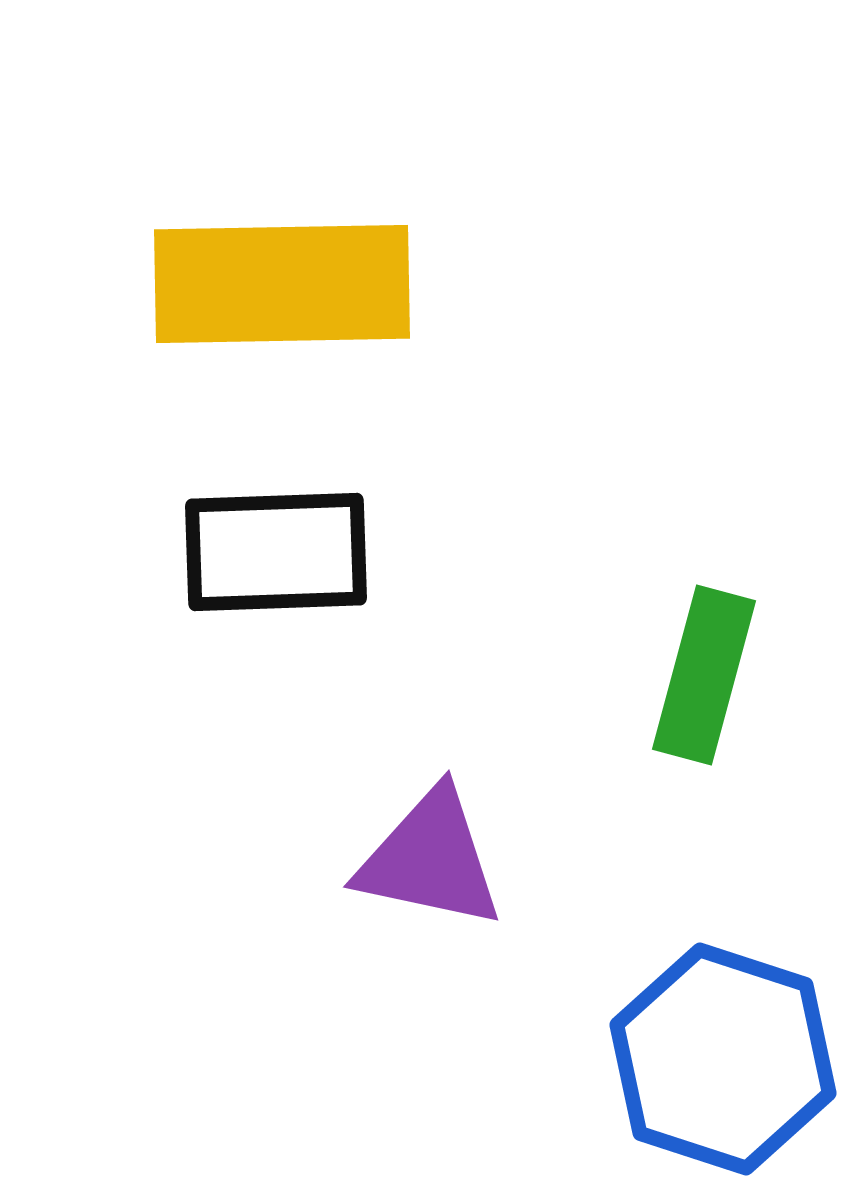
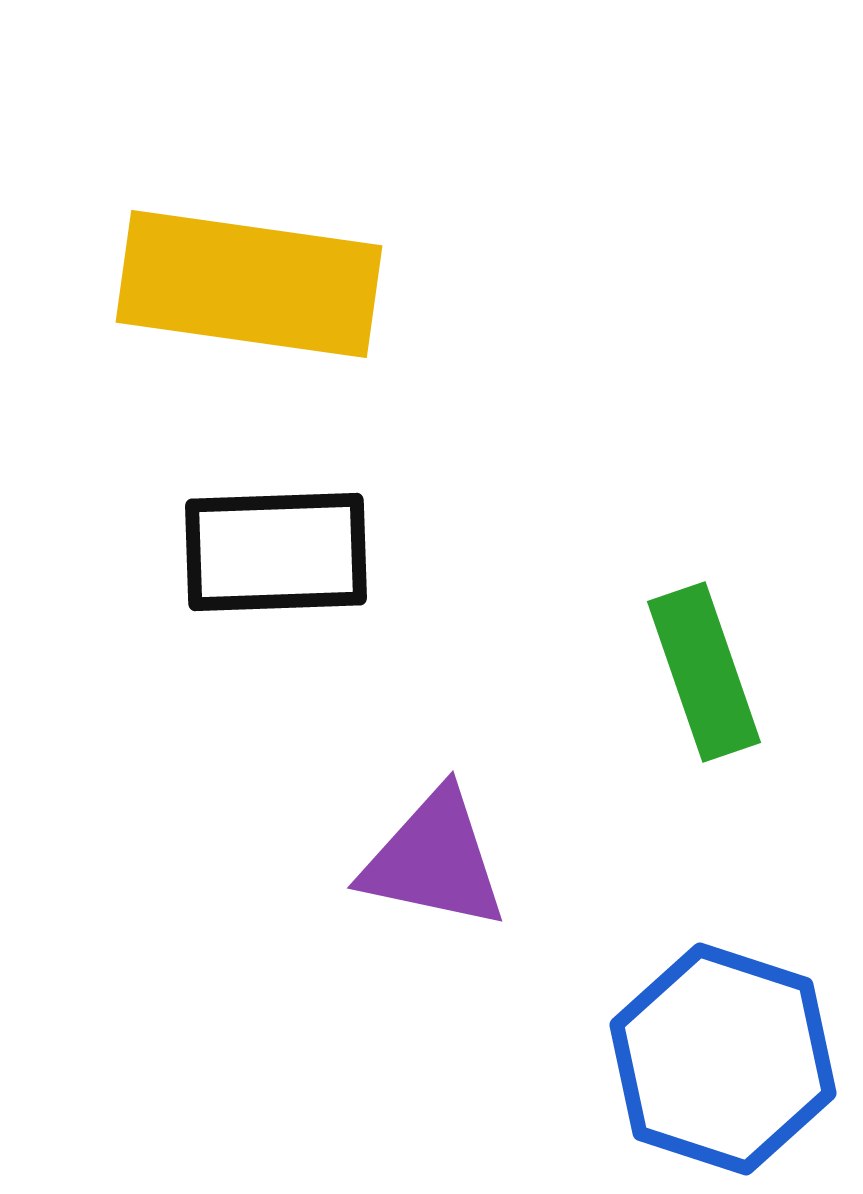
yellow rectangle: moved 33 px left; rotated 9 degrees clockwise
green rectangle: moved 3 px up; rotated 34 degrees counterclockwise
purple triangle: moved 4 px right, 1 px down
